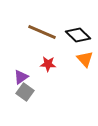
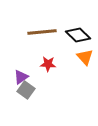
brown line: rotated 28 degrees counterclockwise
orange triangle: moved 2 px up
gray square: moved 1 px right, 2 px up
